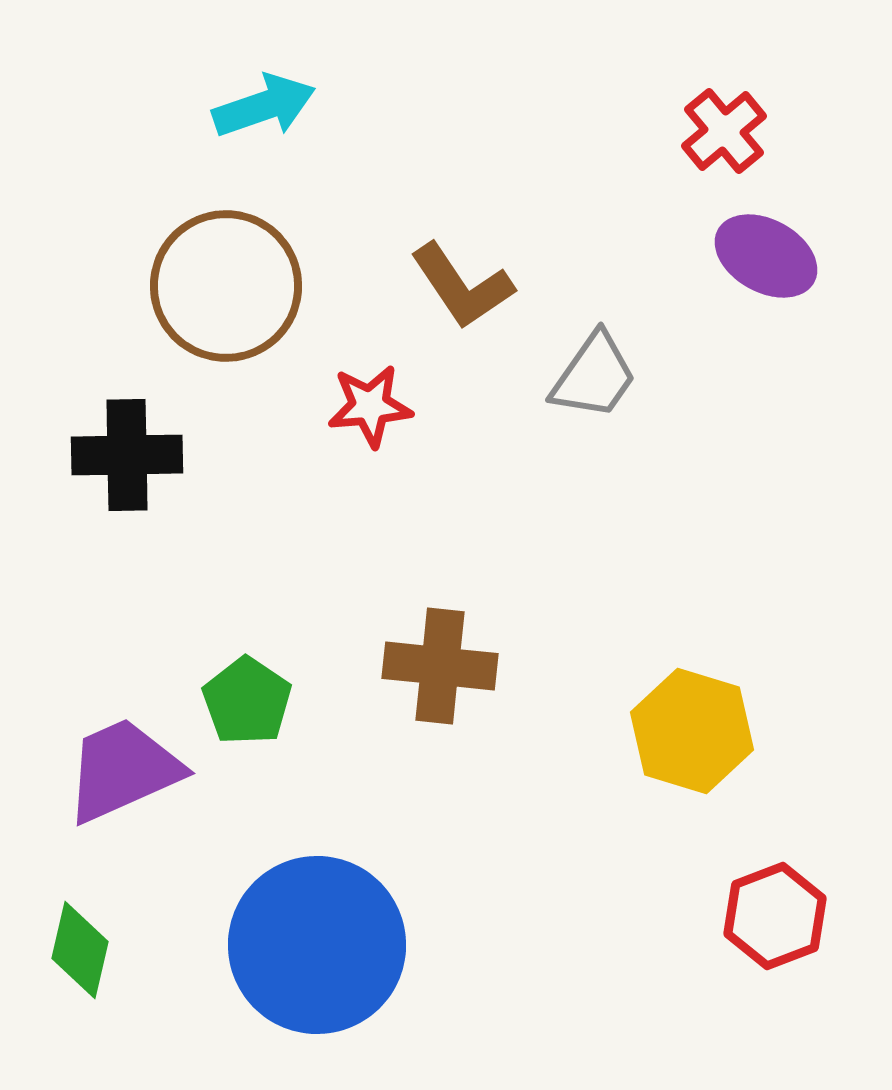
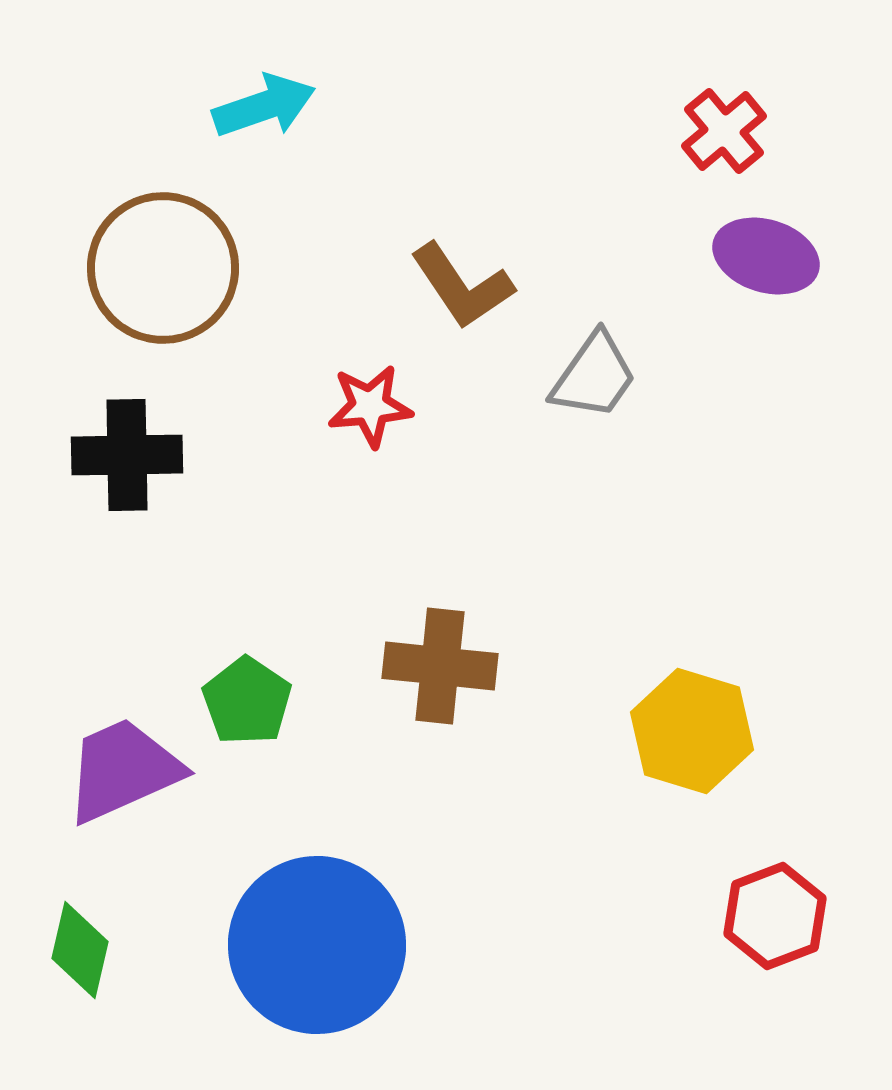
purple ellipse: rotated 12 degrees counterclockwise
brown circle: moved 63 px left, 18 px up
